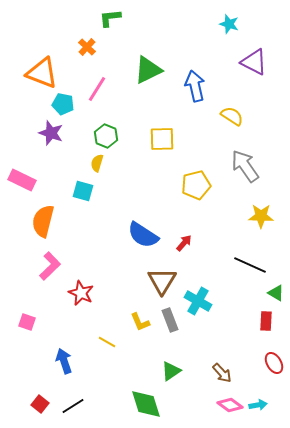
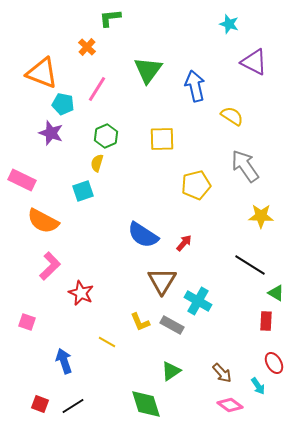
green triangle at (148, 70): rotated 28 degrees counterclockwise
green hexagon at (106, 136): rotated 15 degrees clockwise
cyan square at (83, 191): rotated 35 degrees counterclockwise
orange semicircle at (43, 221): rotated 76 degrees counterclockwise
black line at (250, 265): rotated 8 degrees clockwise
gray rectangle at (170, 320): moved 2 px right, 5 px down; rotated 40 degrees counterclockwise
red square at (40, 404): rotated 18 degrees counterclockwise
cyan arrow at (258, 405): moved 19 px up; rotated 66 degrees clockwise
